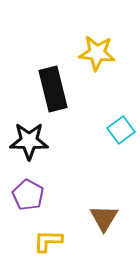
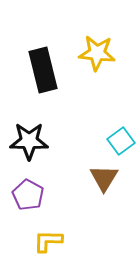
black rectangle: moved 10 px left, 19 px up
cyan square: moved 11 px down
brown triangle: moved 40 px up
